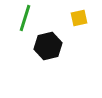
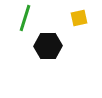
black hexagon: rotated 12 degrees clockwise
